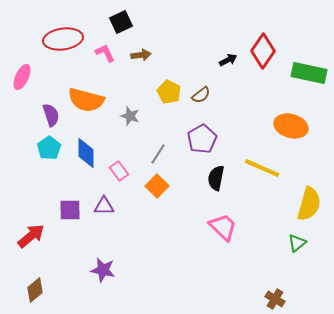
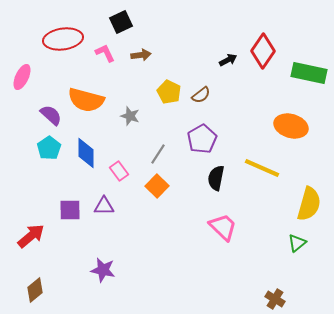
purple semicircle: rotated 30 degrees counterclockwise
